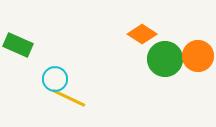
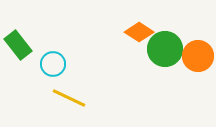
orange diamond: moved 3 px left, 2 px up
green rectangle: rotated 28 degrees clockwise
green circle: moved 10 px up
cyan circle: moved 2 px left, 15 px up
